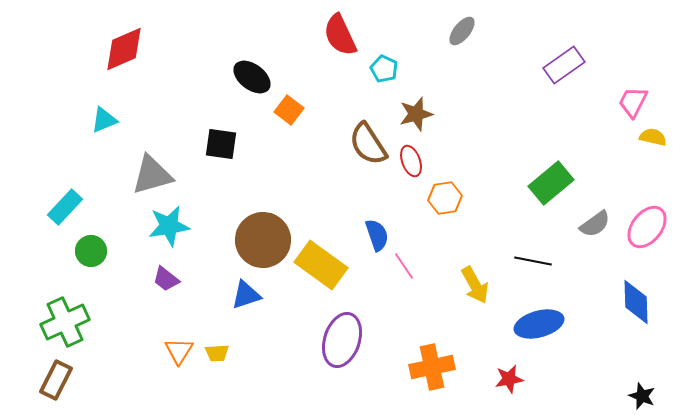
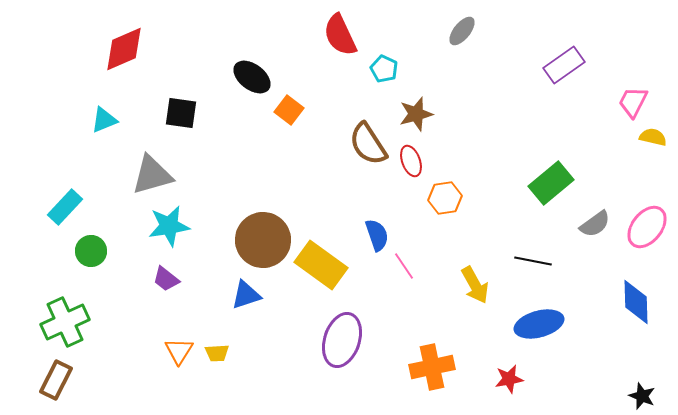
black square: moved 40 px left, 31 px up
